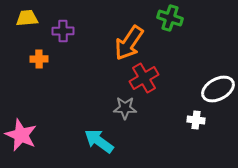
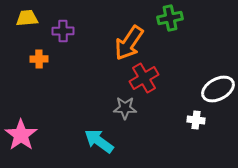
green cross: rotated 30 degrees counterclockwise
pink star: rotated 12 degrees clockwise
